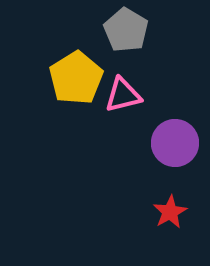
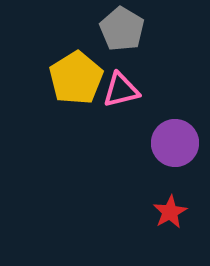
gray pentagon: moved 4 px left, 1 px up
pink triangle: moved 2 px left, 5 px up
